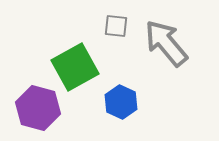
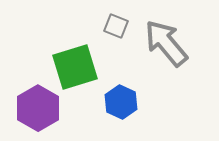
gray square: rotated 15 degrees clockwise
green square: rotated 12 degrees clockwise
purple hexagon: rotated 15 degrees clockwise
